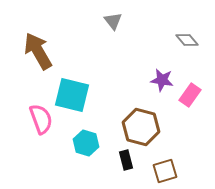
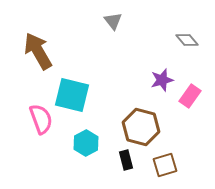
purple star: rotated 25 degrees counterclockwise
pink rectangle: moved 1 px down
cyan hexagon: rotated 15 degrees clockwise
brown square: moved 6 px up
